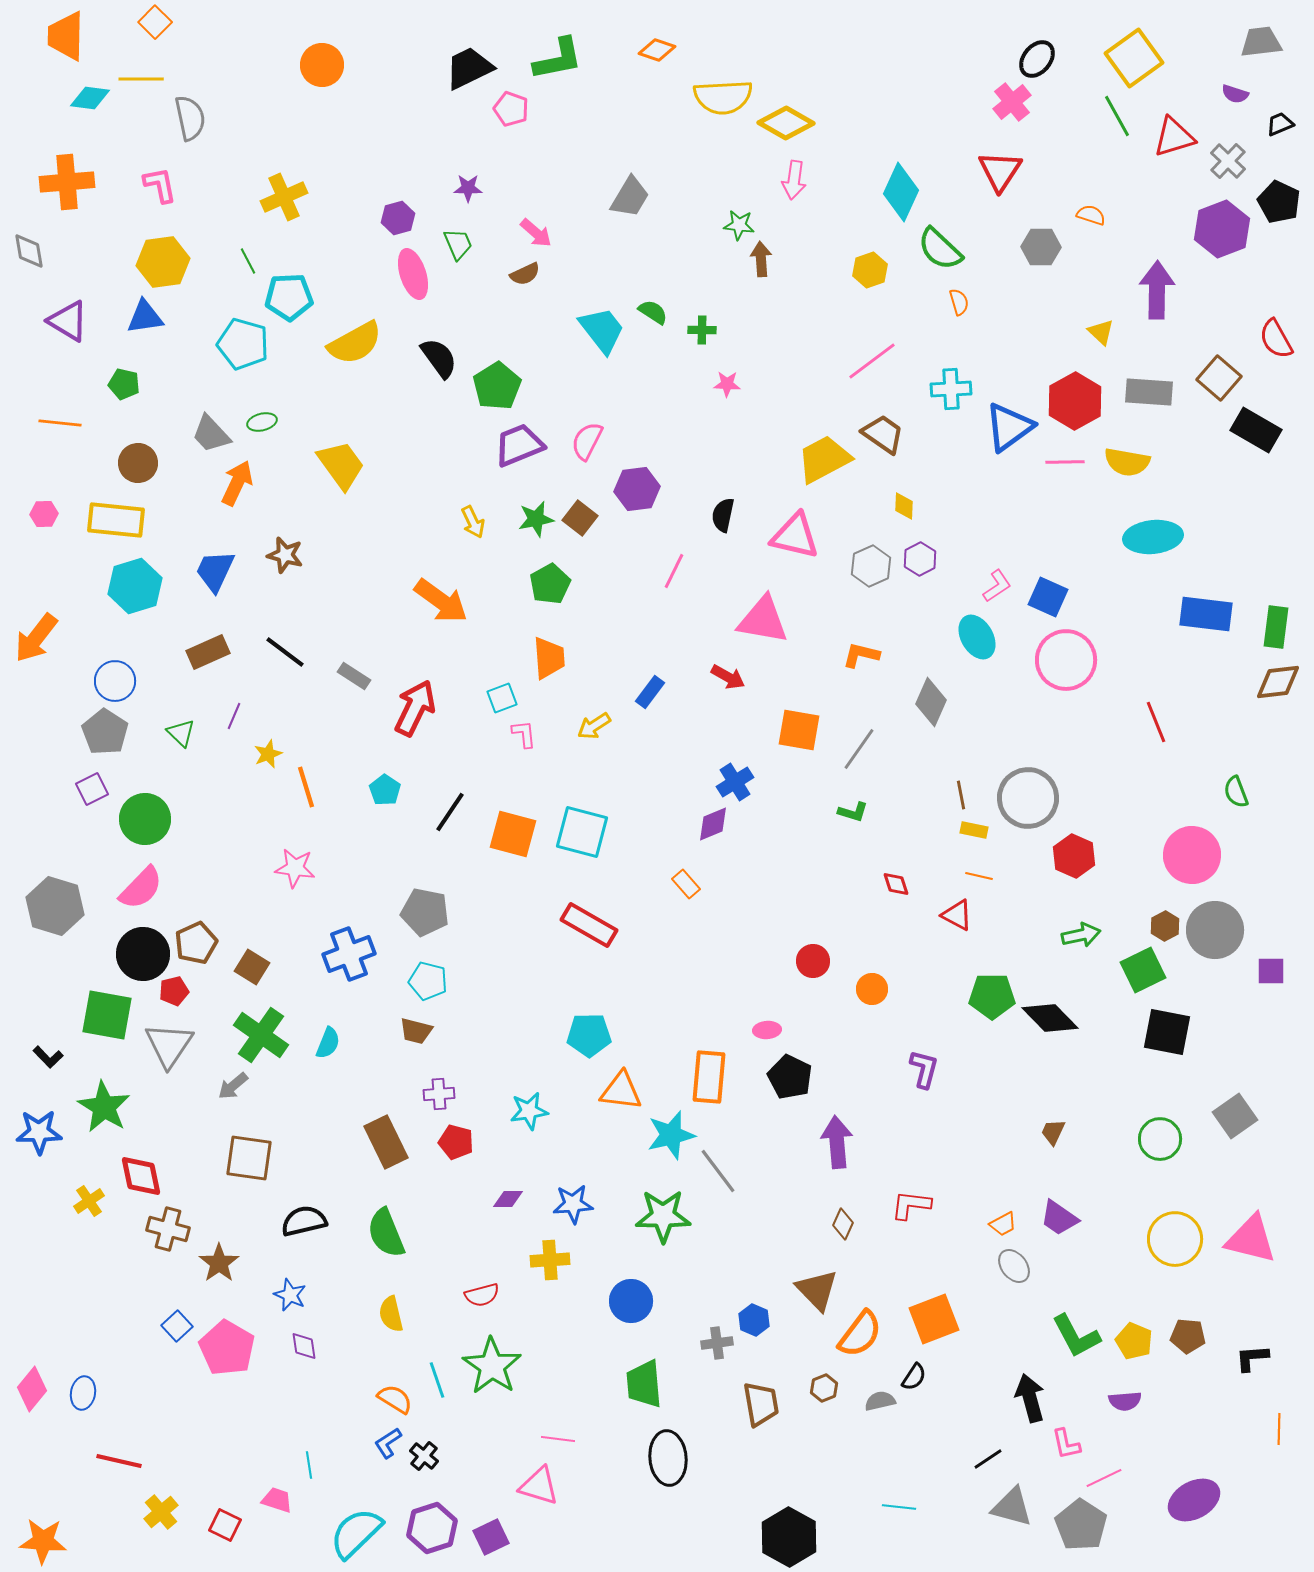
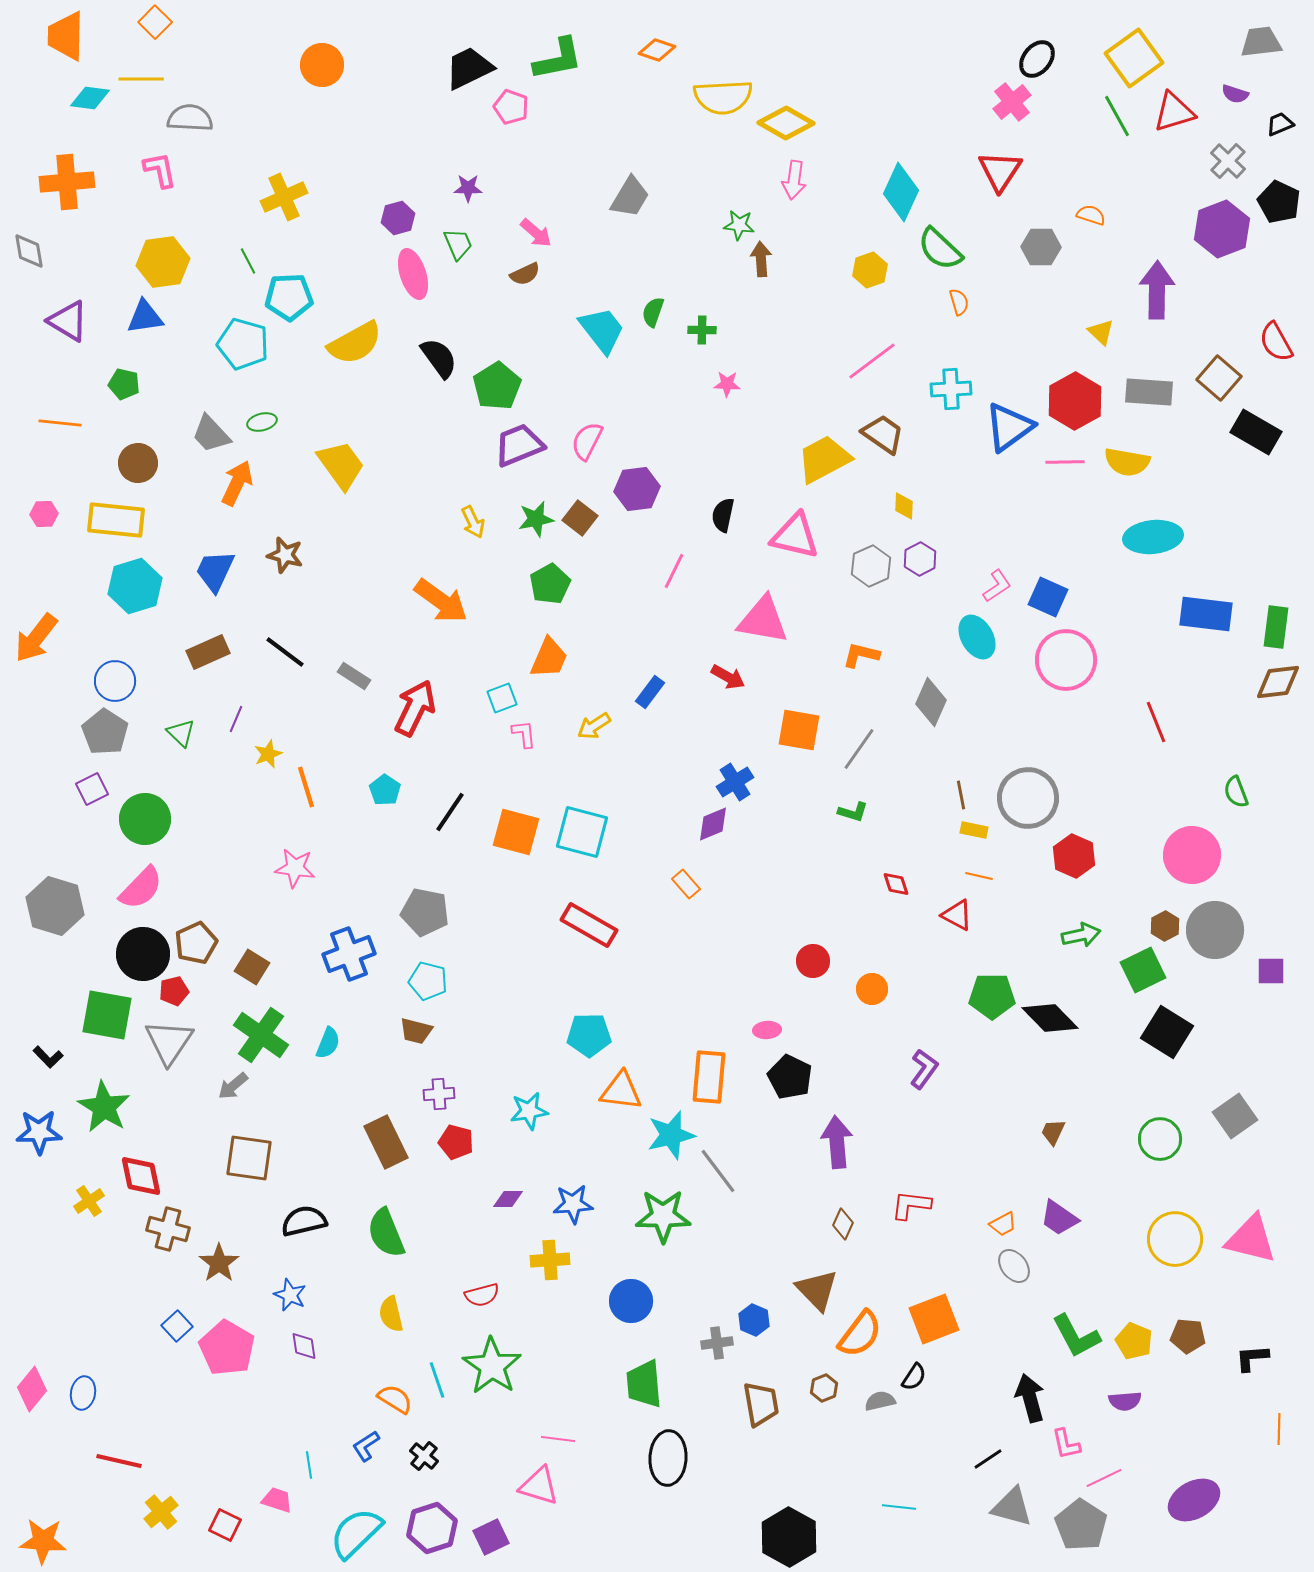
pink pentagon at (511, 109): moved 2 px up
gray semicircle at (190, 118): rotated 75 degrees counterclockwise
red triangle at (1174, 137): moved 25 px up
pink L-shape at (160, 185): moved 15 px up
green semicircle at (653, 312): rotated 104 degrees counterclockwise
red semicircle at (1276, 339): moved 3 px down
black rectangle at (1256, 430): moved 2 px down
orange trapezoid at (549, 658): rotated 27 degrees clockwise
purple line at (234, 716): moved 2 px right, 3 px down
orange square at (513, 834): moved 3 px right, 2 px up
black square at (1167, 1032): rotated 21 degrees clockwise
gray triangle at (169, 1045): moved 3 px up
purple L-shape at (924, 1069): rotated 21 degrees clockwise
blue L-shape at (388, 1443): moved 22 px left, 3 px down
black ellipse at (668, 1458): rotated 8 degrees clockwise
